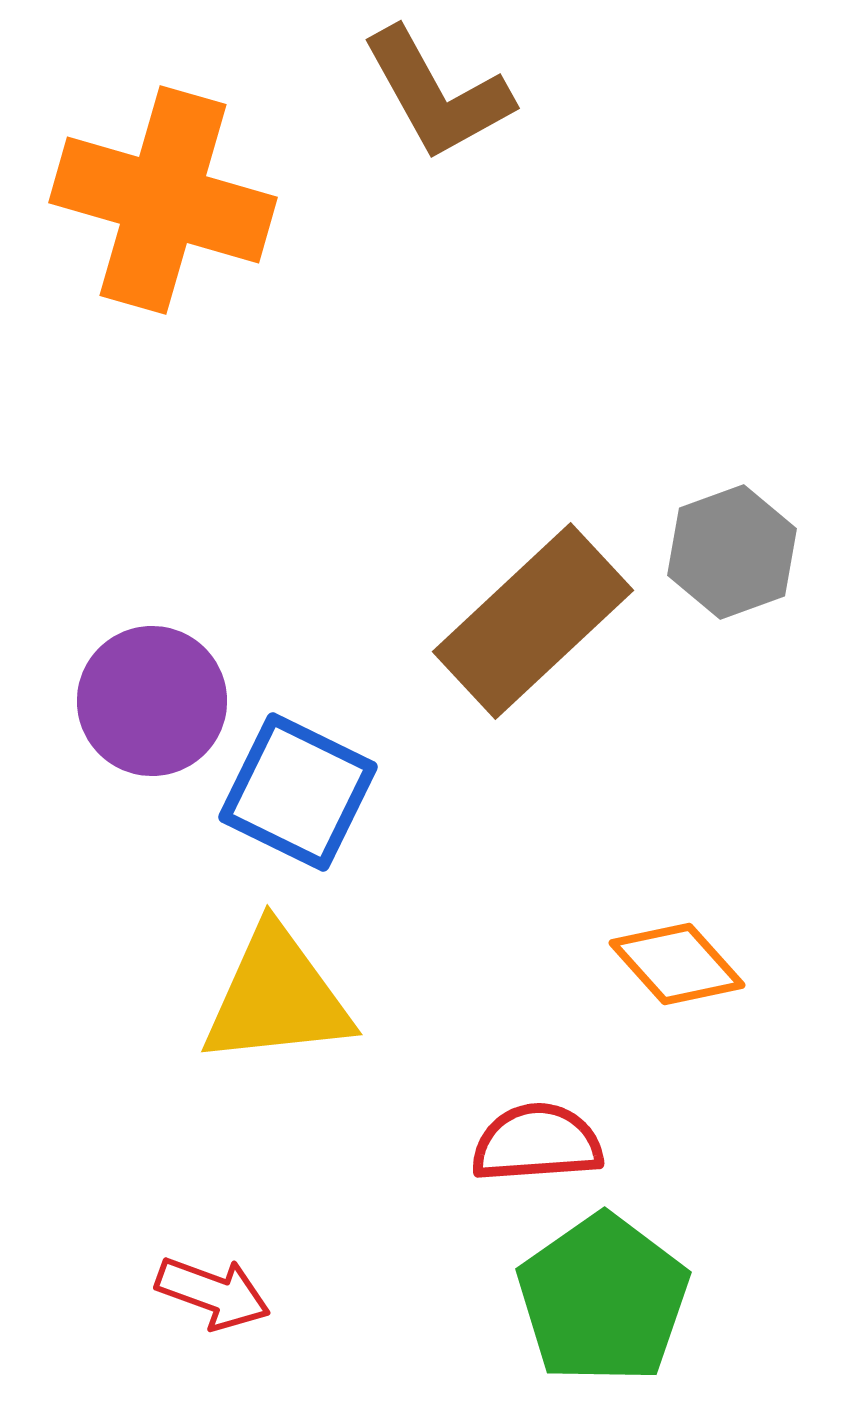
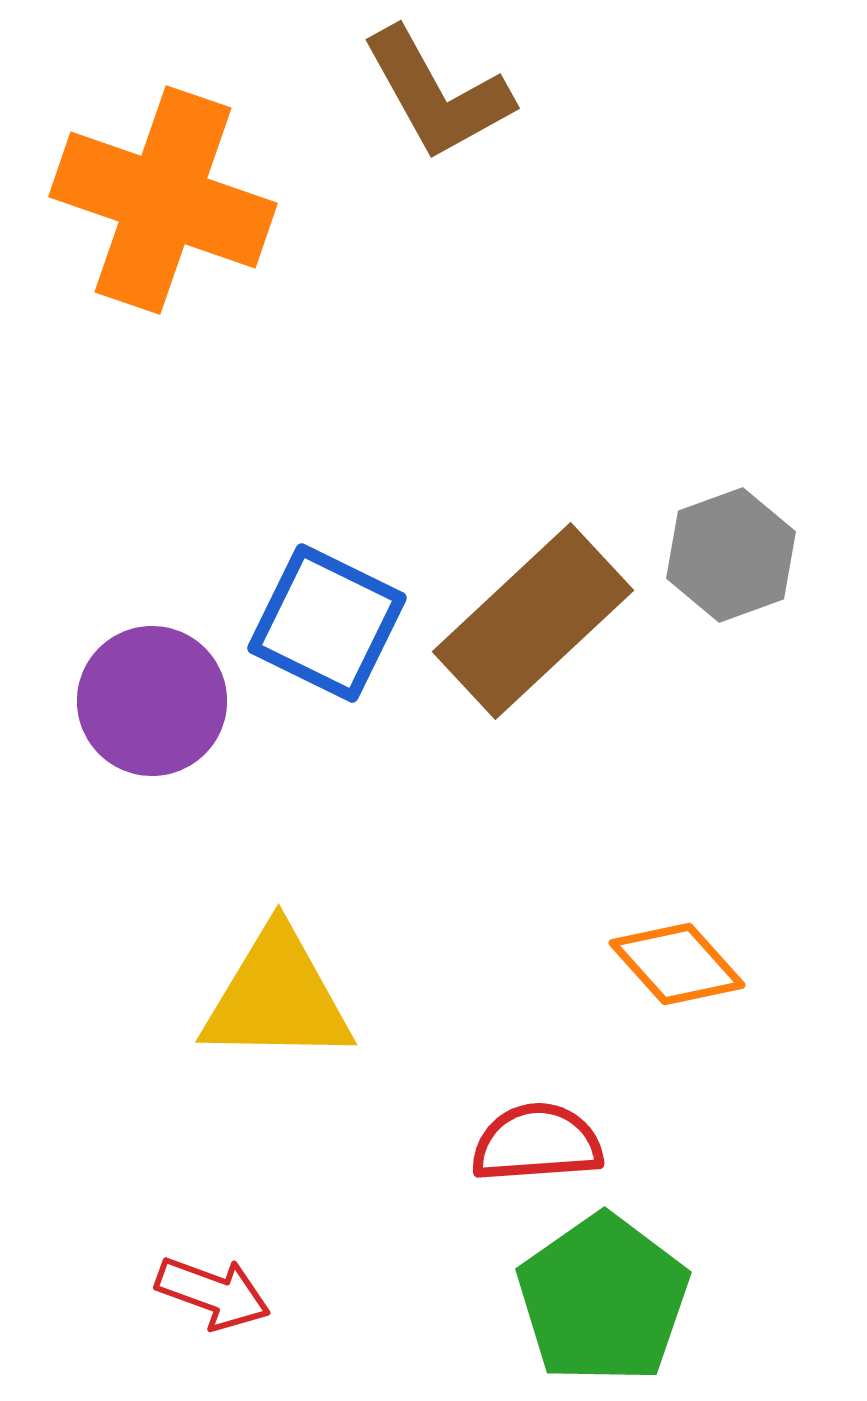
orange cross: rotated 3 degrees clockwise
gray hexagon: moved 1 px left, 3 px down
blue square: moved 29 px right, 169 px up
yellow triangle: rotated 7 degrees clockwise
